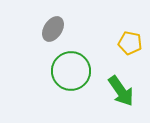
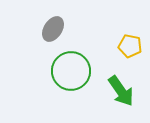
yellow pentagon: moved 3 px down
